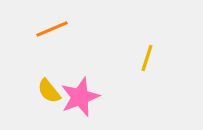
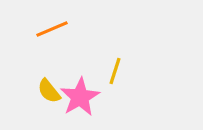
yellow line: moved 32 px left, 13 px down
pink star: rotated 9 degrees counterclockwise
